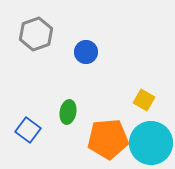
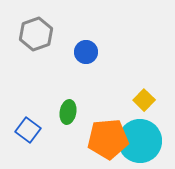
yellow square: rotated 15 degrees clockwise
cyan circle: moved 11 px left, 2 px up
